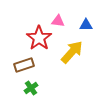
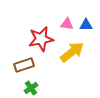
pink triangle: moved 9 px right, 3 px down
red star: moved 2 px right, 1 px down; rotated 25 degrees clockwise
yellow arrow: rotated 10 degrees clockwise
